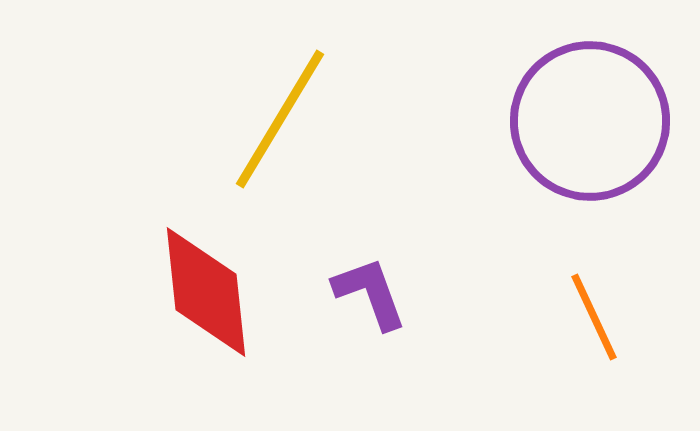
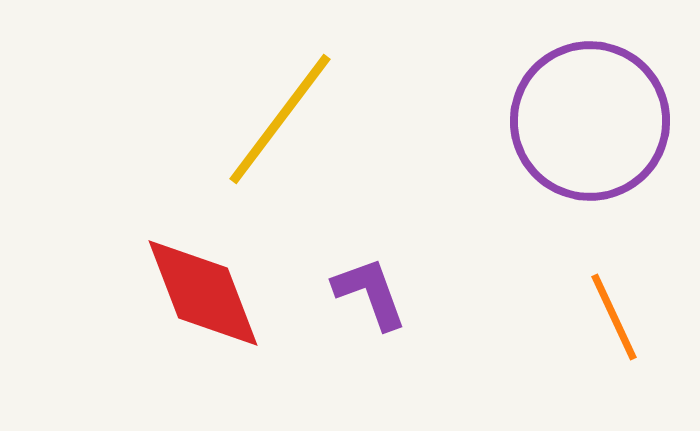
yellow line: rotated 6 degrees clockwise
red diamond: moved 3 px left, 1 px down; rotated 15 degrees counterclockwise
orange line: moved 20 px right
